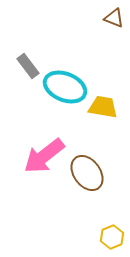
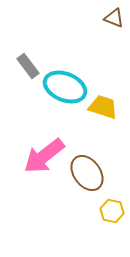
yellow trapezoid: rotated 8 degrees clockwise
yellow hexagon: moved 26 px up; rotated 25 degrees counterclockwise
